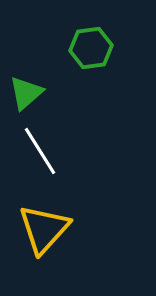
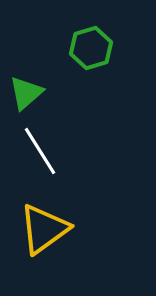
green hexagon: rotated 9 degrees counterclockwise
yellow triangle: rotated 12 degrees clockwise
